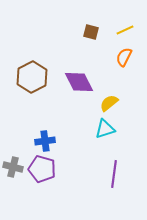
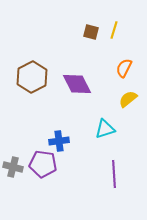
yellow line: moved 11 px left; rotated 48 degrees counterclockwise
orange semicircle: moved 11 px down
purple diamond: moved 2 px left, 2 px down
yellow semicircle: moved 19 px right, 4 px up
blue cross: moved 14 px right
purple pentagon: moved 1 px right, 5 px up; rotated 8 degrees counterclockwise
purple line: rotated 12 degrees counterclockwise
